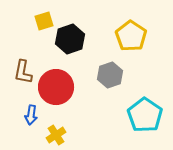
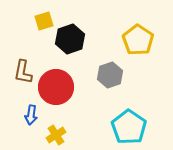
yellow pentagon: moved 7 px right, 4 px down
cyan pentagon: moved 16 px left, 12 px down
